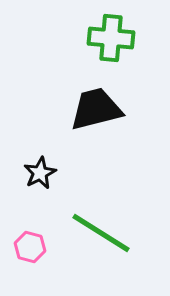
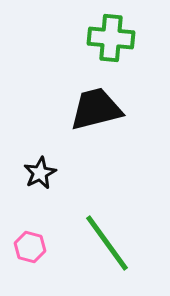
green line: moved 6 px right, 10 px down; rotated 22 degrees clockwise
